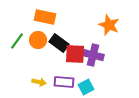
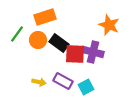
orange rectangle: rotated 30 degrees counterclockwise
green line: moved 7 px up
purple cross: moved 3 px up
purple rectangle: moved 1 px left, 1 px up; rotated 24 degrees clockwise
